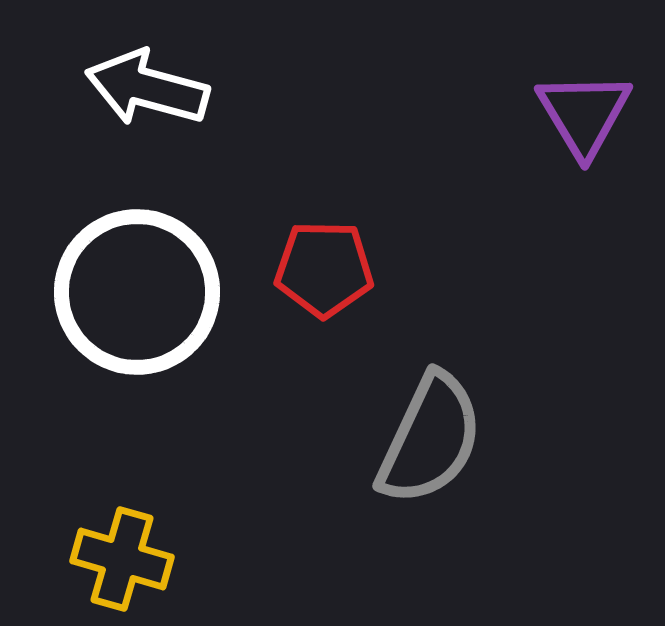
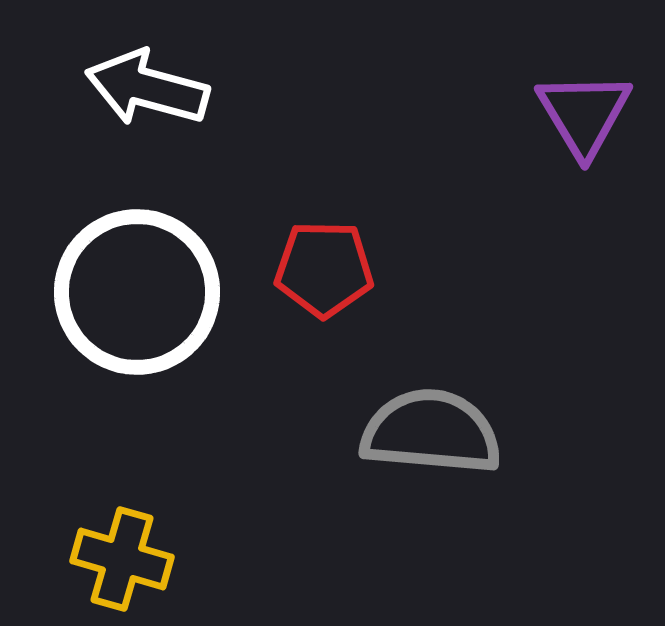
gray semicircle: moved 1 px right, 7 px up; rotated 110 degrees counterclockwise
